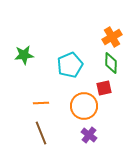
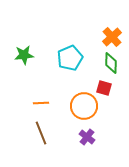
orange cross: rotated 12 degrees counterclockwise
cyan pentagon: moved 7 px up
red square: rotated 28 degrees clockwise
purple cross: moved 2 px left, 2 px down
